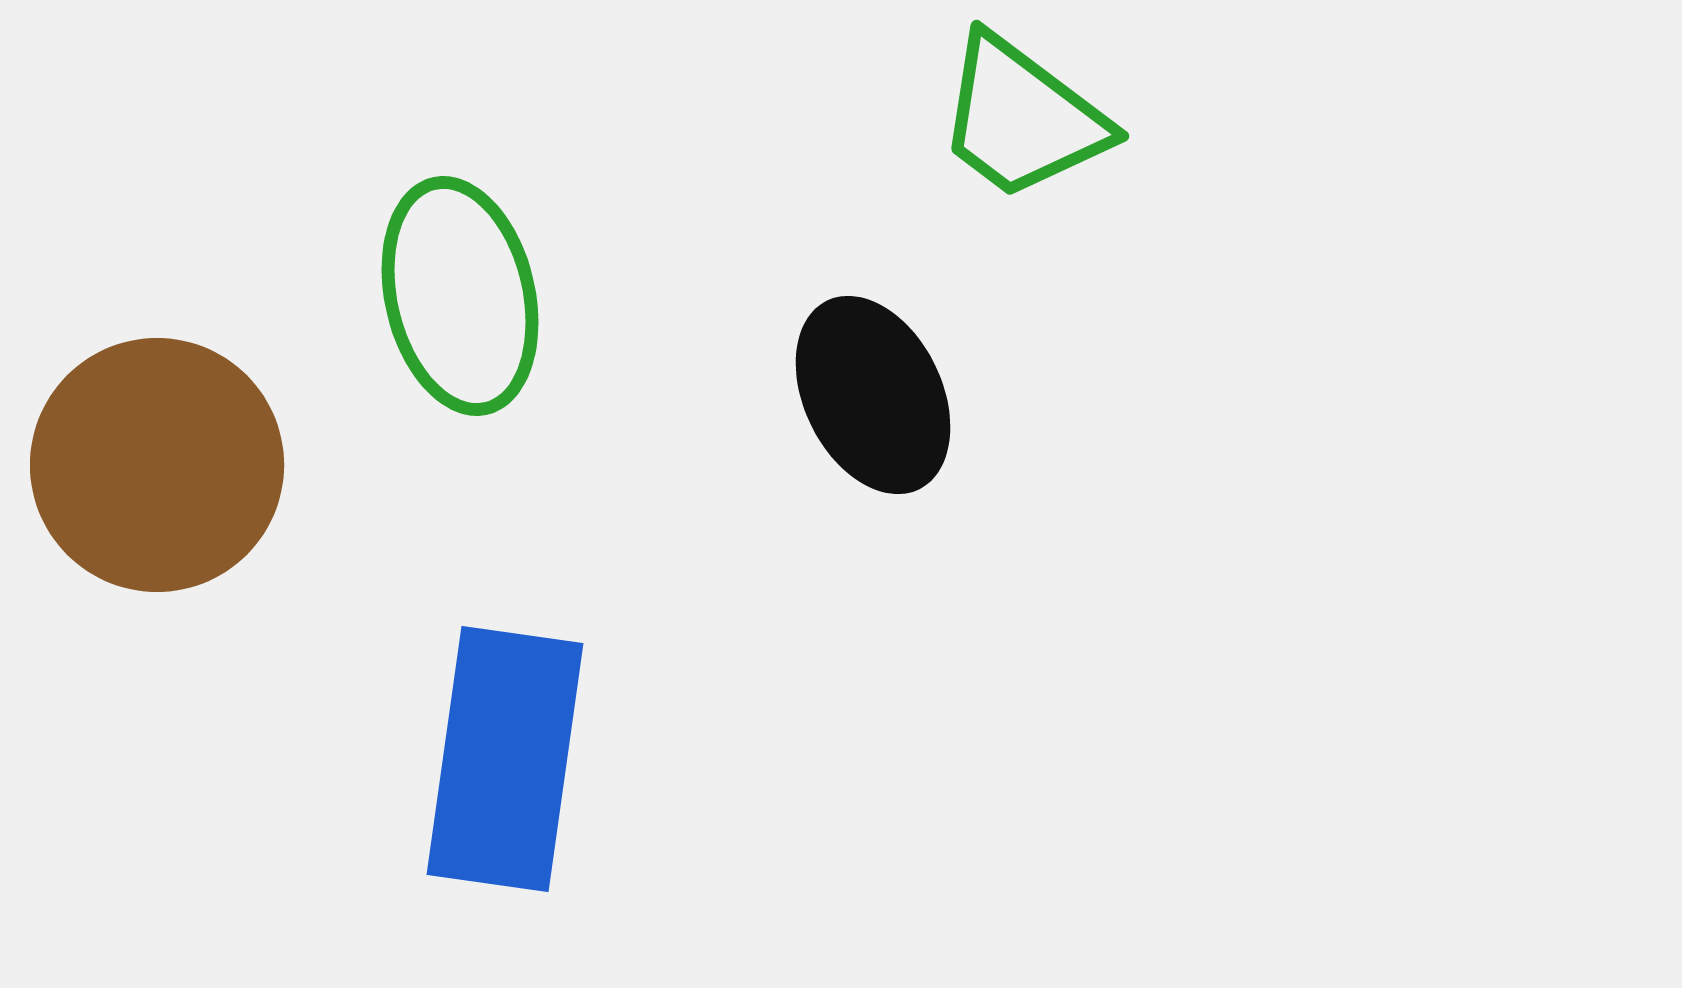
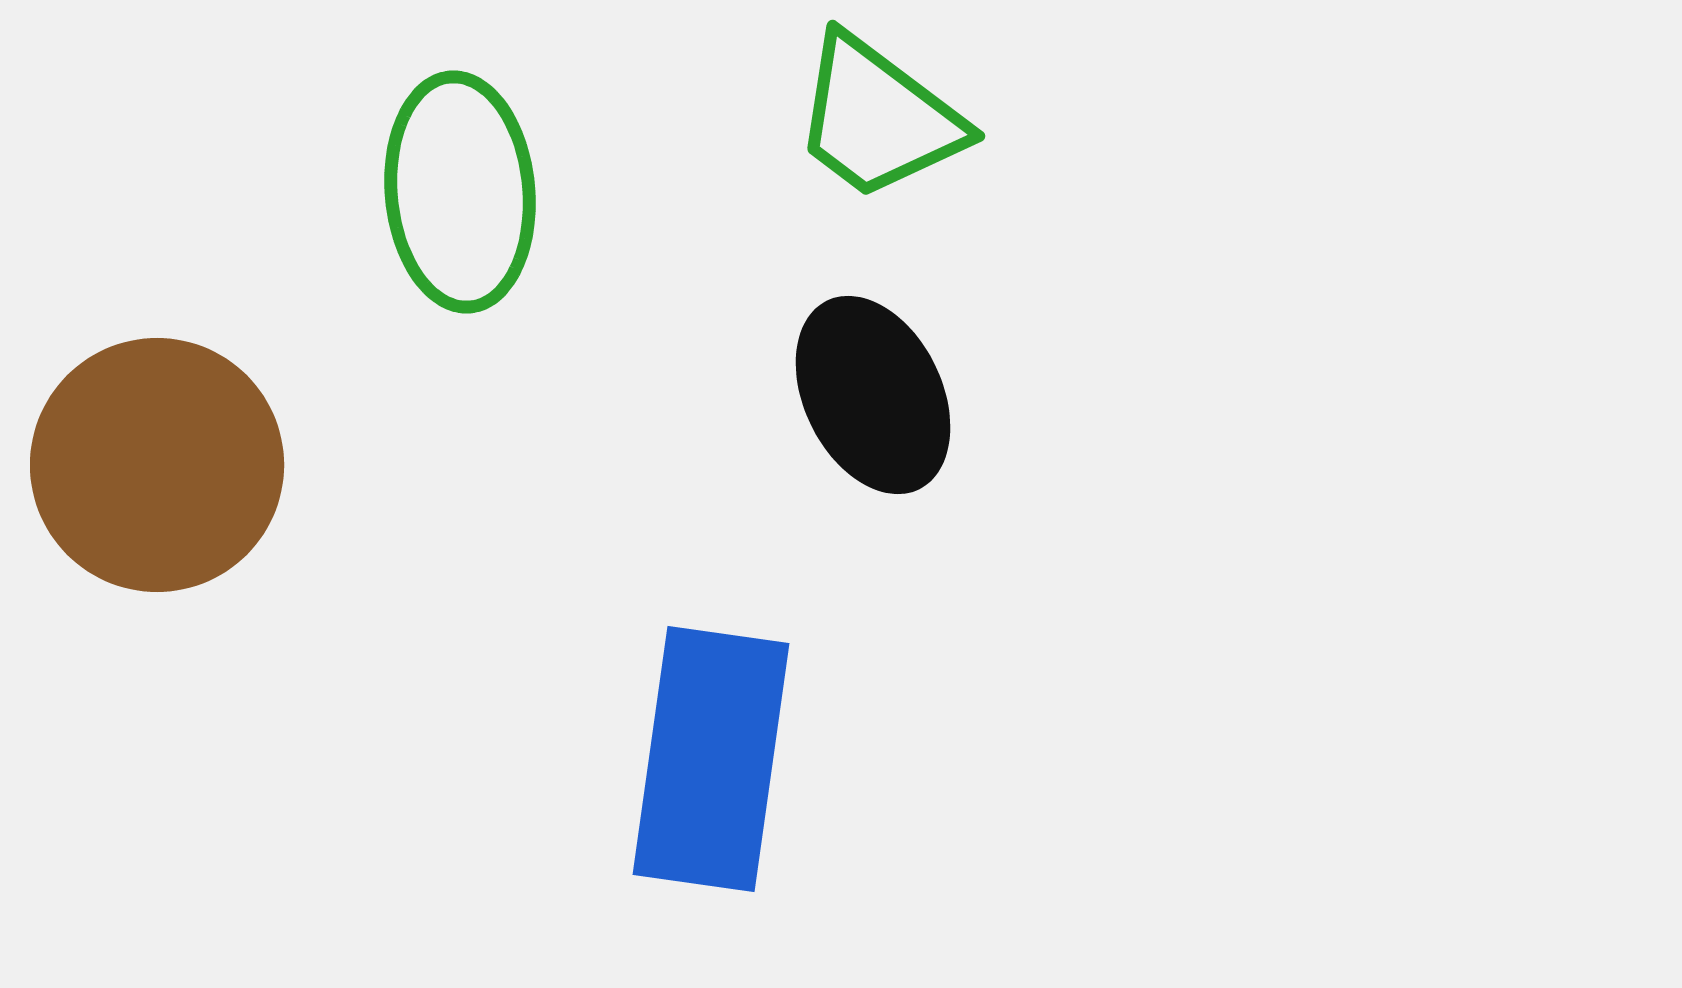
green trapezoid: moved 144 px left
green ellipse: moved 104 px up; rotated 8 degrees clockwise
blue rectangle: moved 206 px right
